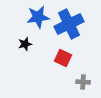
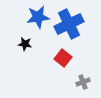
black star: rotated 24 degrees clockwise
red square: rotated 12 degrees clockwise
gray cross: rotated 24 degrees counterclockwise
